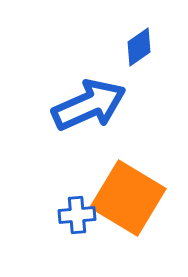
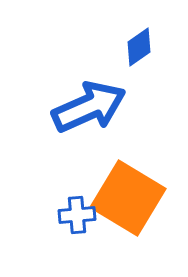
blue arrow: moved 2 px down
